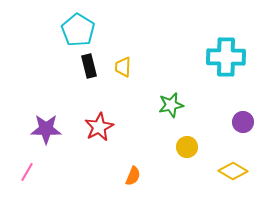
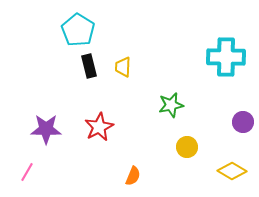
yellow diamond: moved 1 px left
